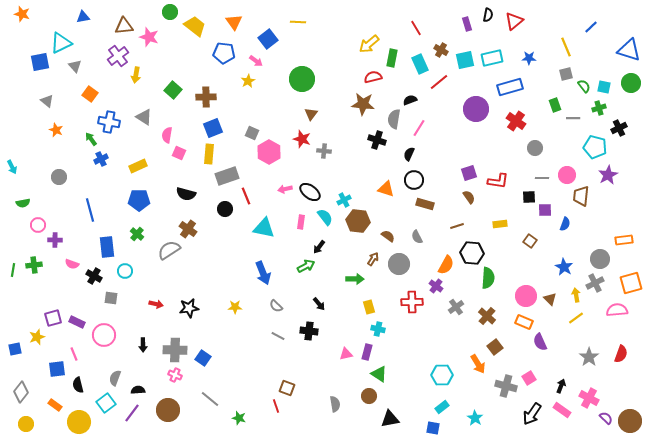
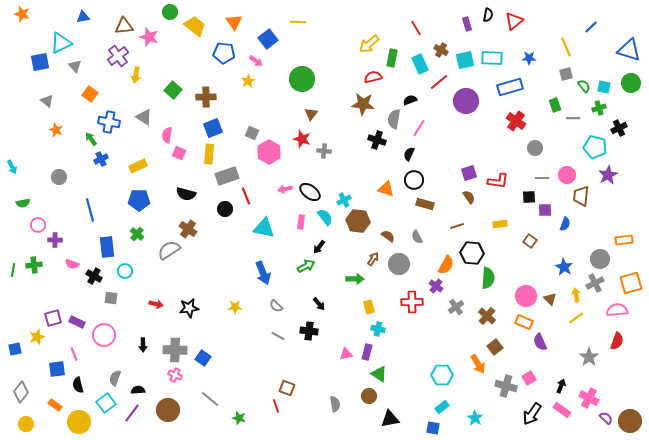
cyan rectangle at (492, 58): rotated 15 degrees clockwise
purple circle at (476, 109): moved 10 px left, 8 px up
red semicircle at (621, 354): moved 4 px left, 13 px up
